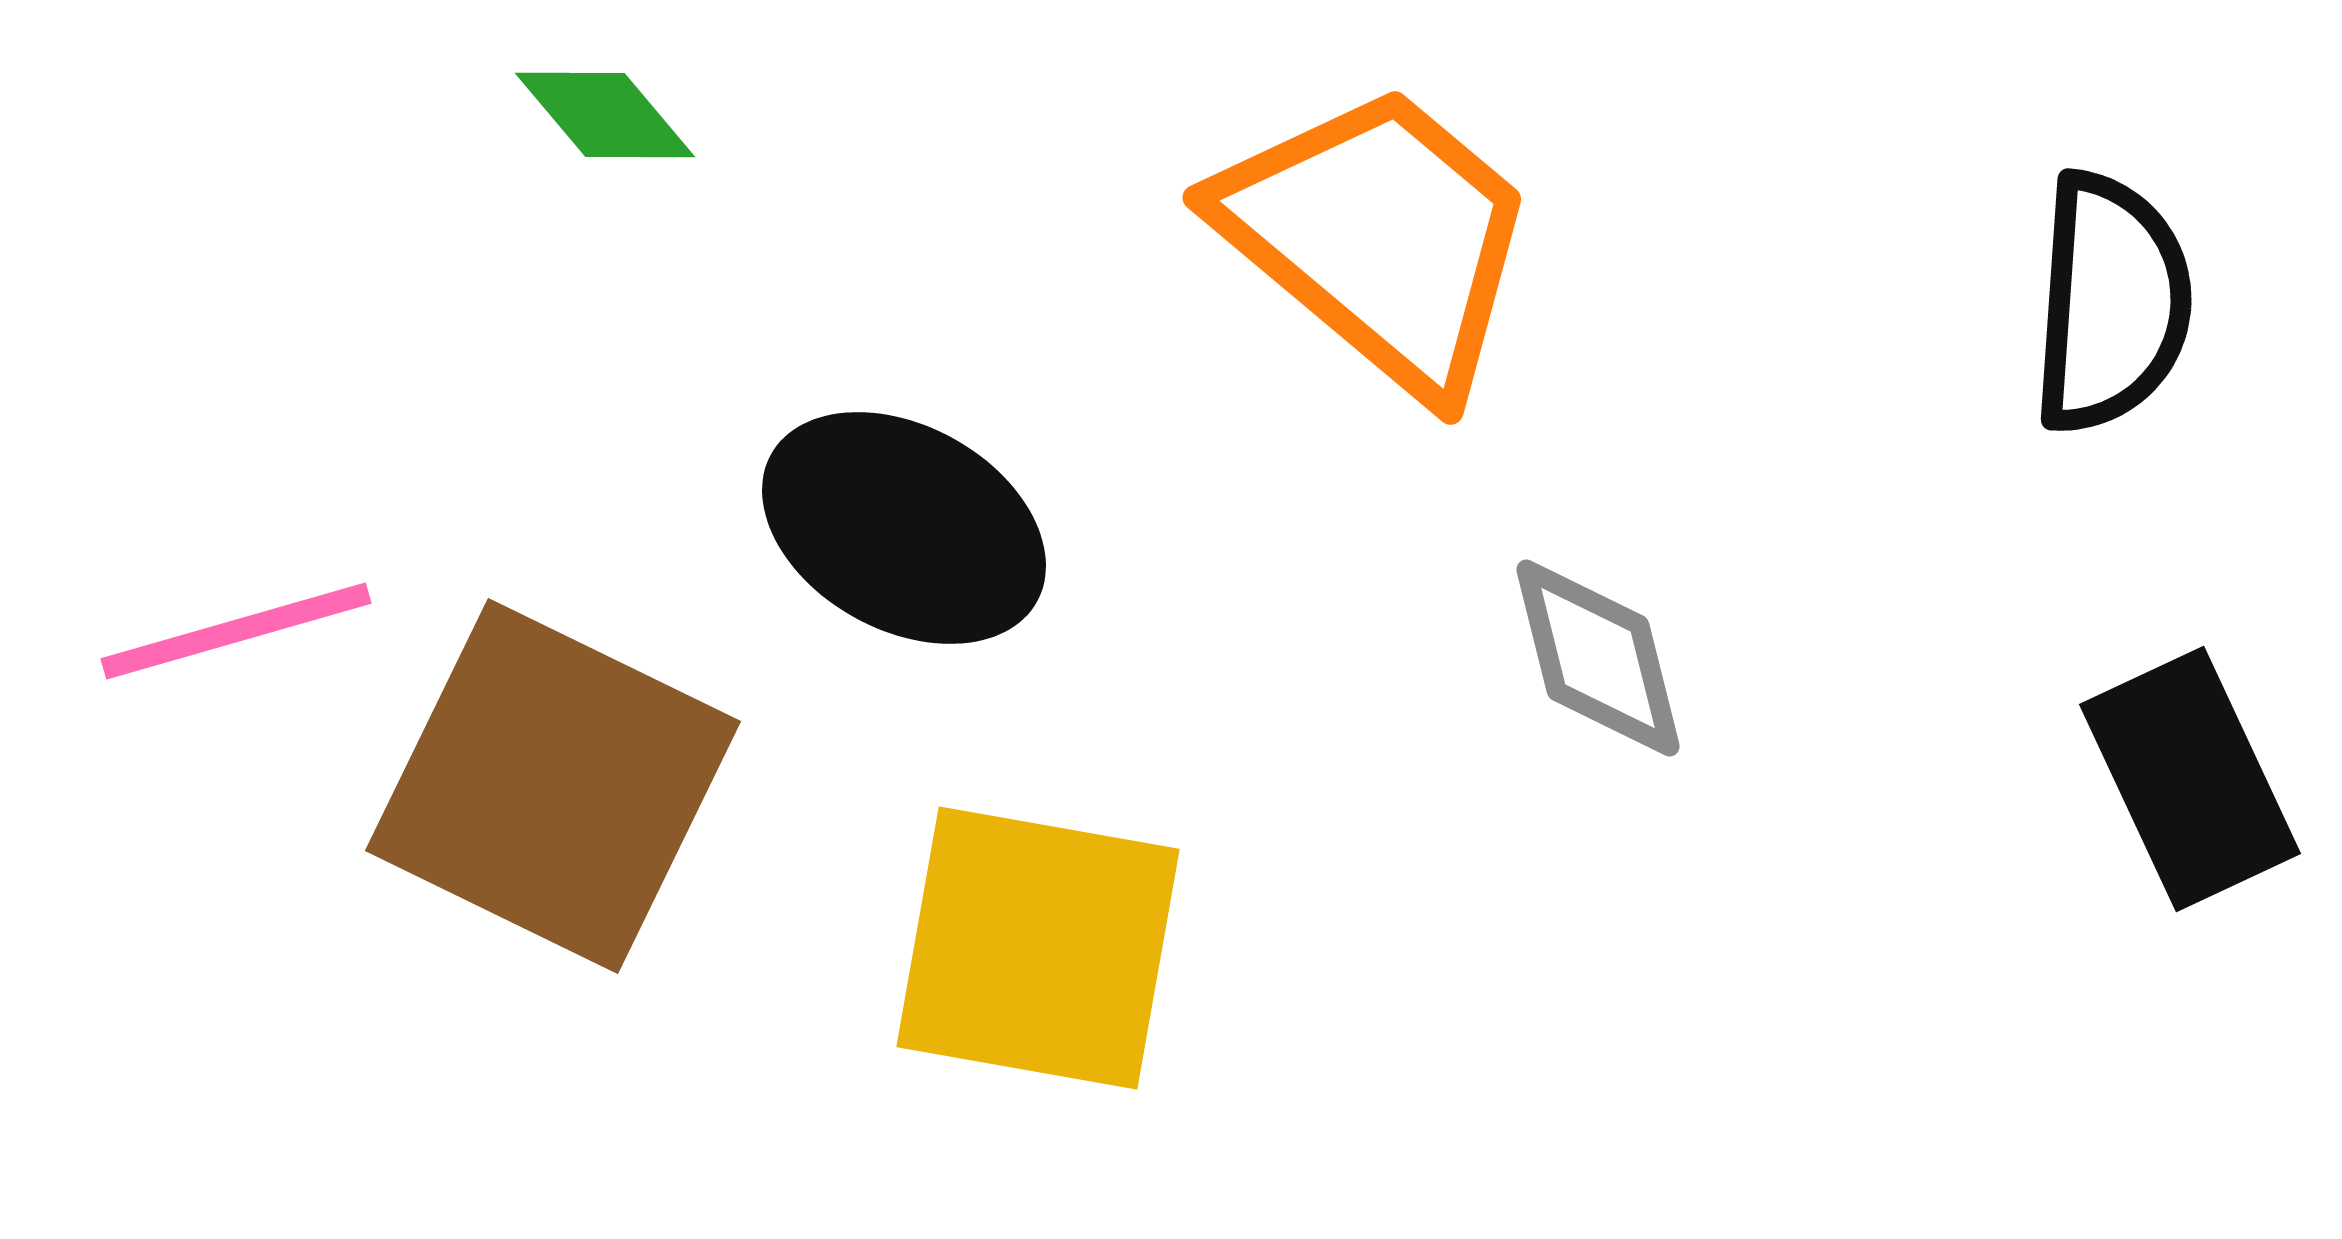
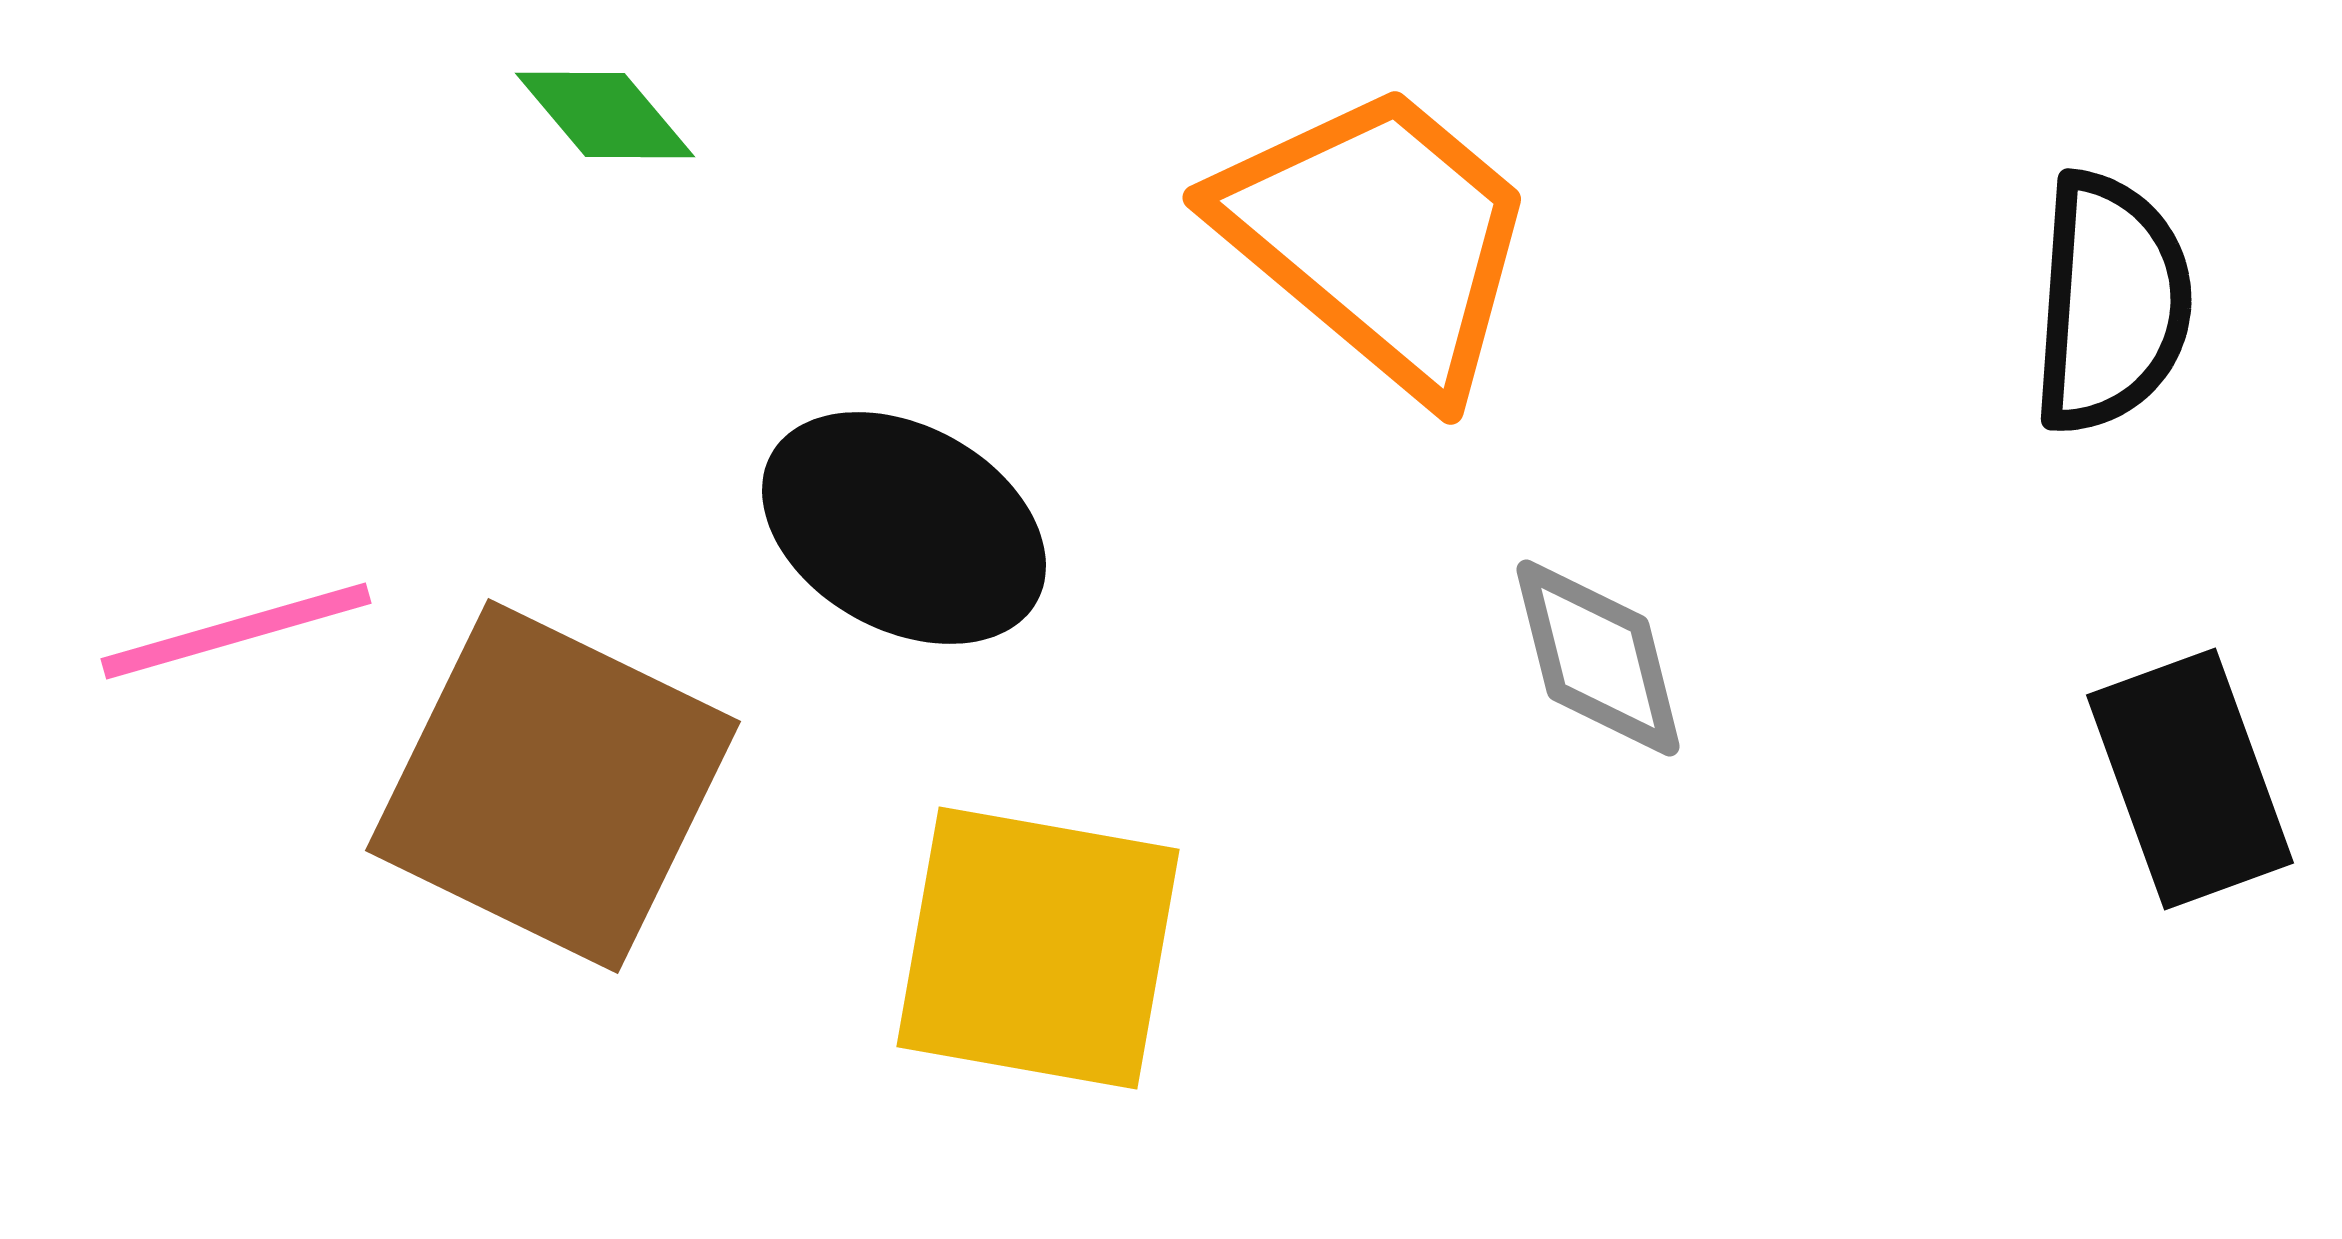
black rectangle: rotated 5 degrees clockwise
